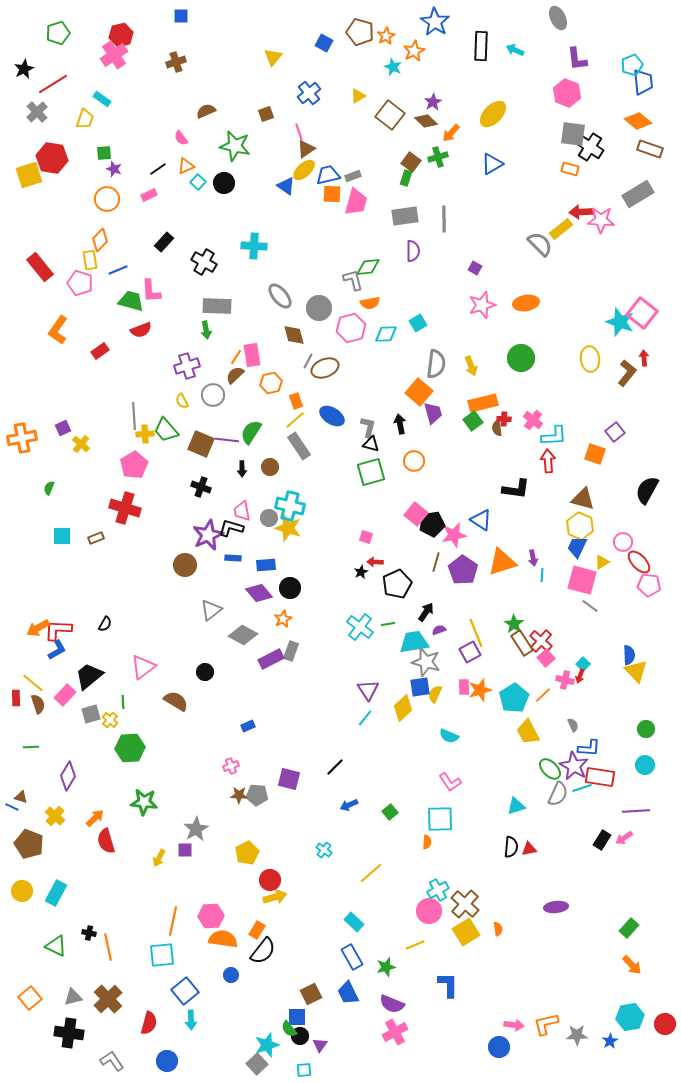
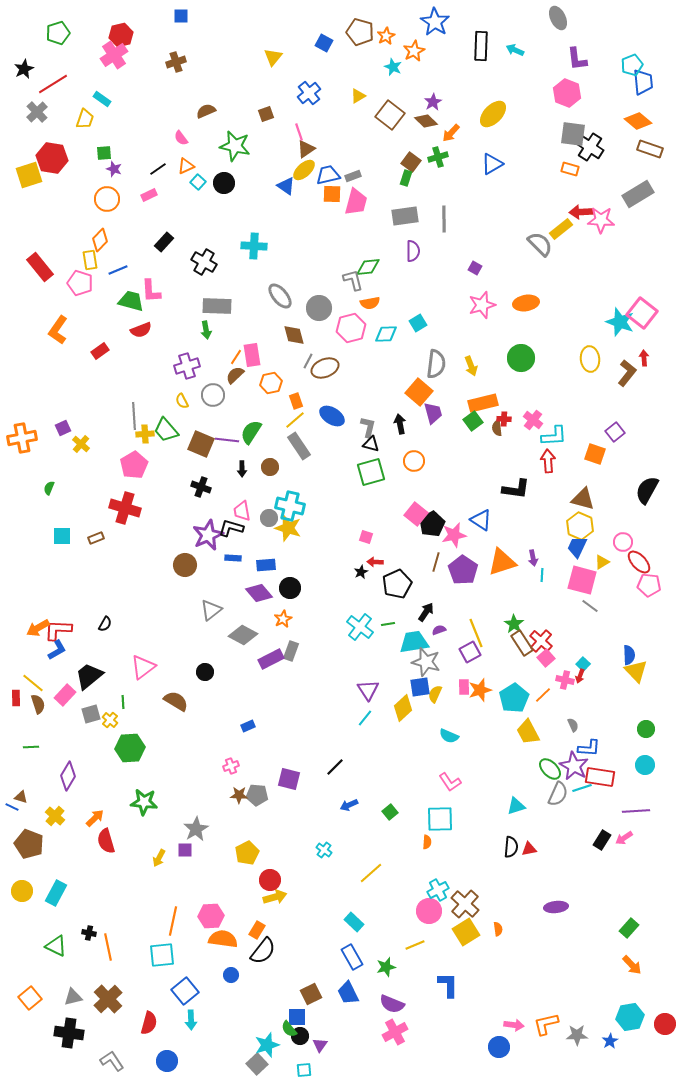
black pentagon at (432, 524): rotated 20 degrees counterclockwise
